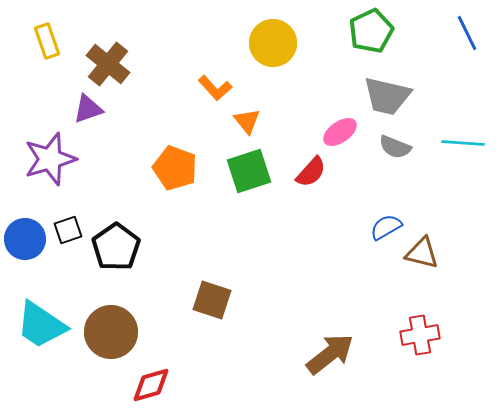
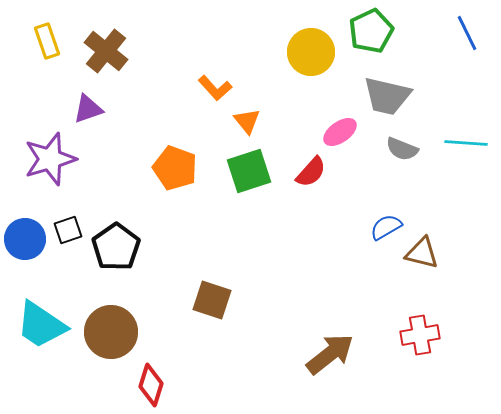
yellow circle: moved 38 px right, 9 px down
brown cross: moved 2 px left, 13 px up
cyan line: moved 3 px right
gray semicircle: moved 7 px right, 2 px down
red diamond: rotated 57 degrees counterclockwise
